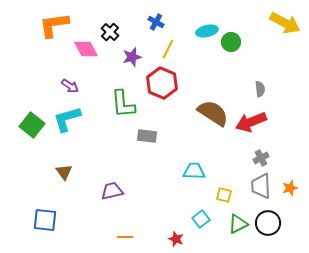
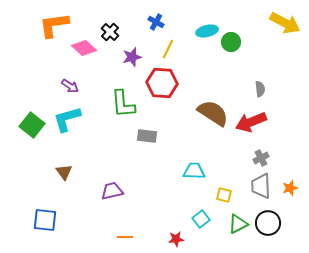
pink diamond: moved 2 px left, 1 px up; rotated 20 degrees counterclockwise
red hexagon: rotated 20 degrees counterclockwise
red star: rotated 28 degrees counterclockwise
